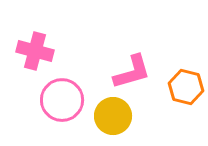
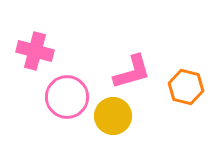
pink circle: moved 5 px right, 3 px up
